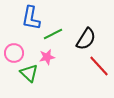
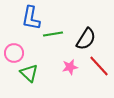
green line: rotated 18 degrees clockwise
pink star: moved 23 px right, 10 px down
